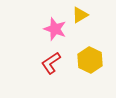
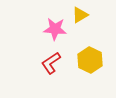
pink star: rotated 15 degrees counterclockwise
